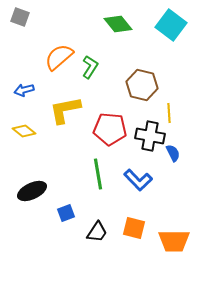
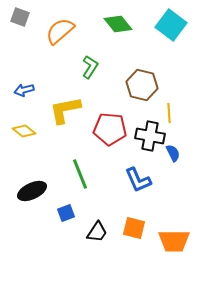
orange semicircle: moved 1 px right, 26 px up
green line: moved 18 px left; rotated 12 degrees counterclockwise
blue L-shape: rotated 20 degrees clockwise
